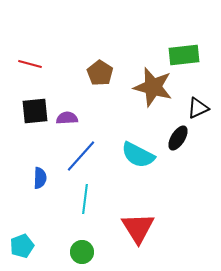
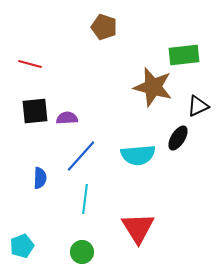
brown pentagon: moved 4 px right, 46 px up; rotated 15 degrees counterclockwise
black triangle: moved 2 px up
cyan semicircle: rotated 32 degrees counterclockwise
